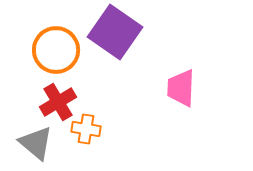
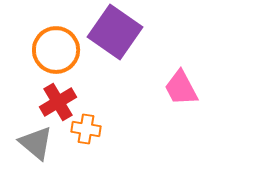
pink trapezoid: rotated 30 degrees counterclockwise
